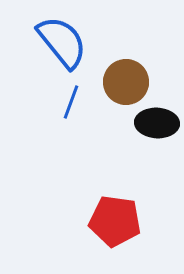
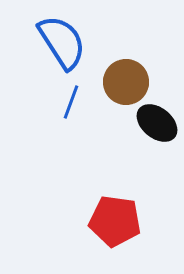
blue semicircle: rotated 6 degrees clockwise
black ellipse: rotated 36 degrees clockwise
